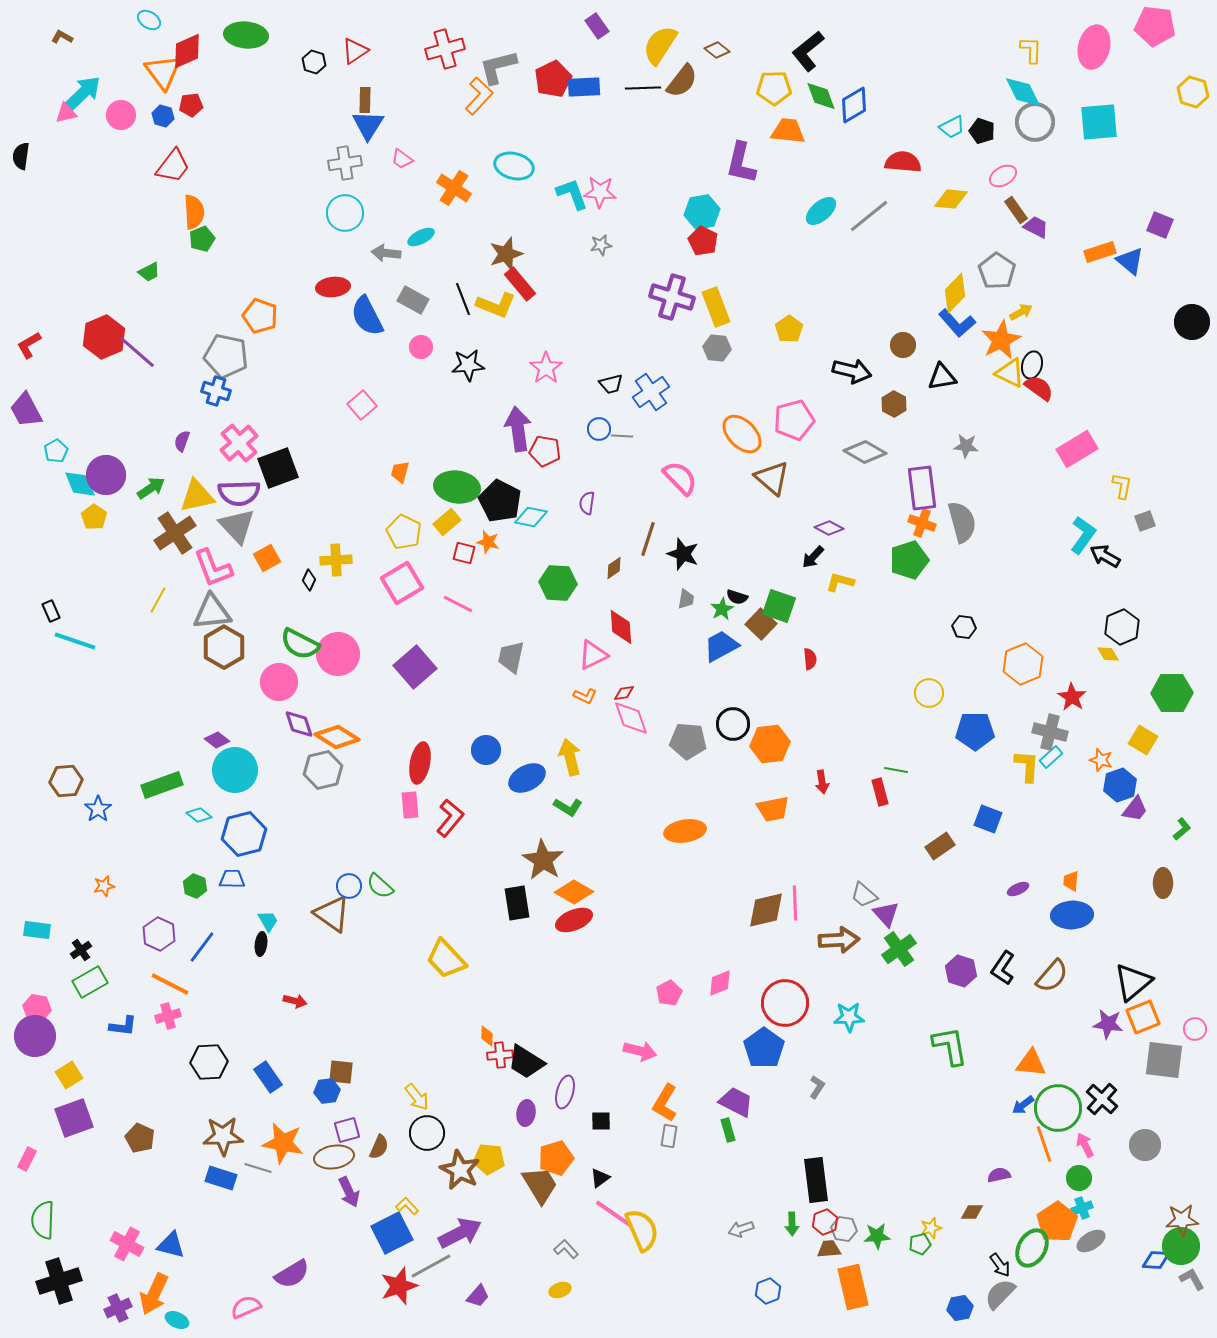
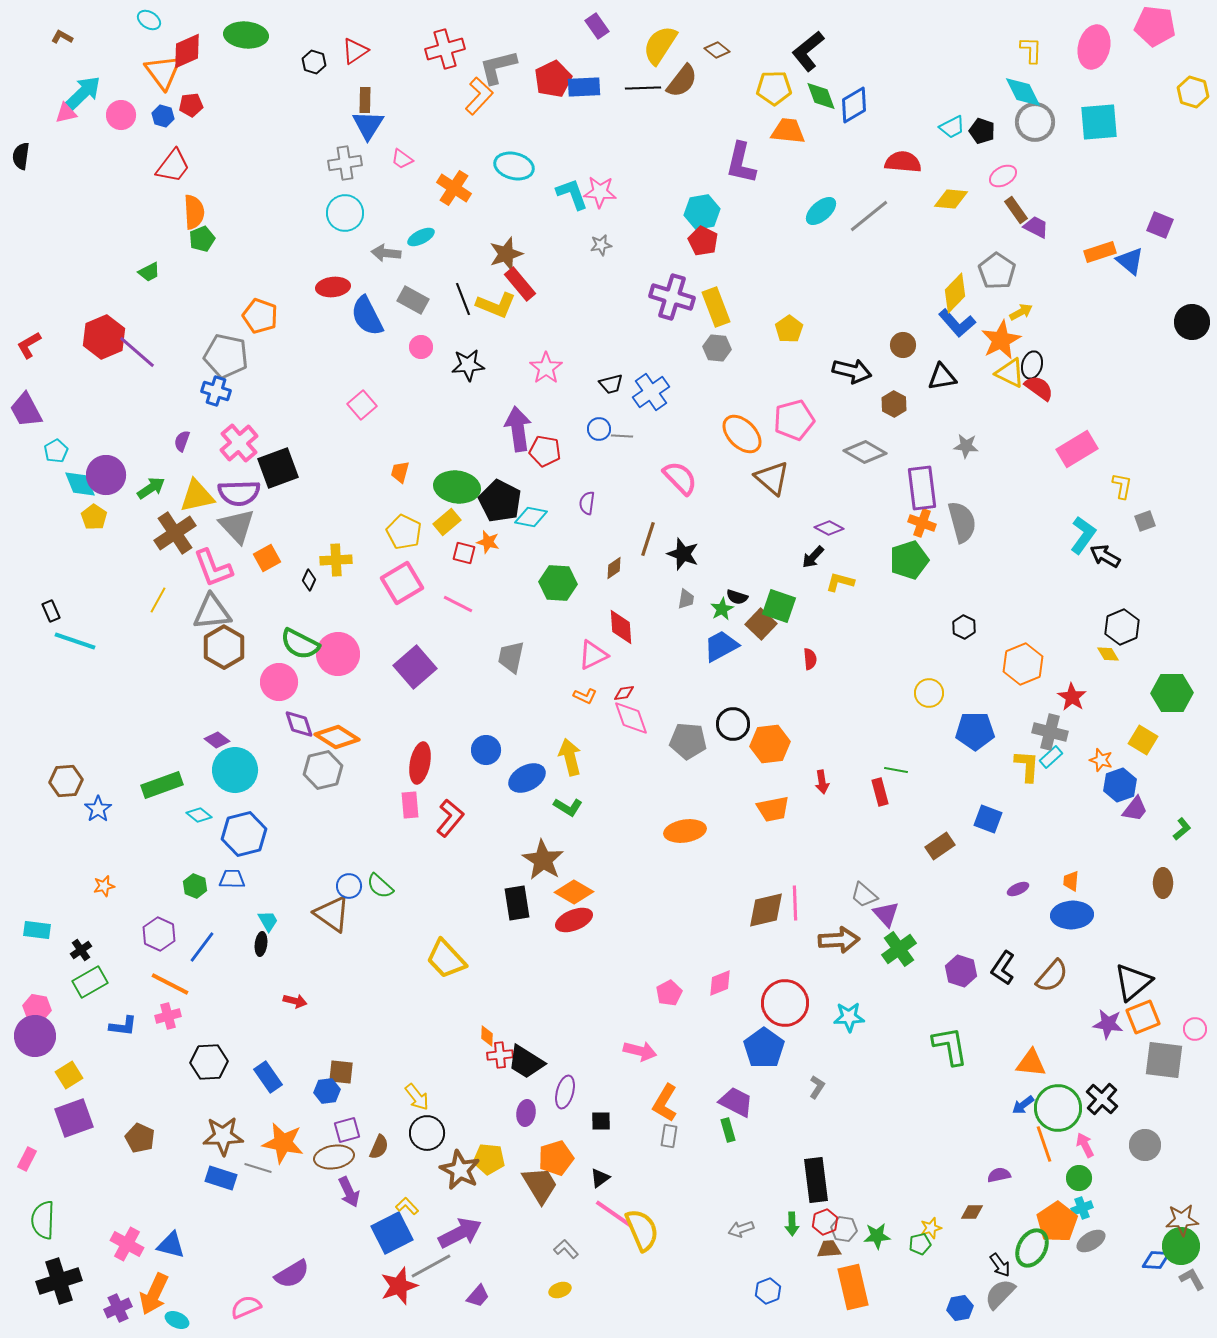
black hexagon at (964, 627): rotated 20 degrees clockwise
